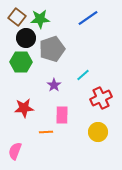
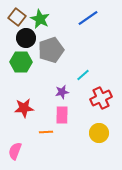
green star: rotated 30 degrees clockwise
gray pentagon: moved 1 px left, 1 px down
purple star: moved 8 px right, 7 px down; rotated 24 degrees clockwise
yellow circle: moved 1 px right, 1 px down
